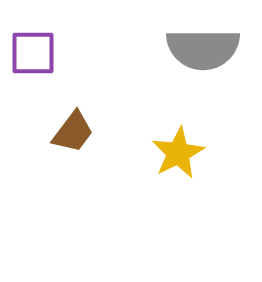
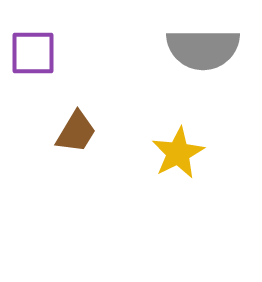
brown trapezoid: moved 3 px right; rotated 6 degrees counterclockwise
